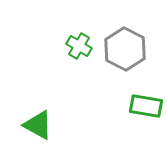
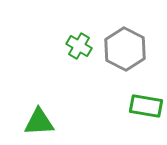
green triangle: moved 1 px right, 3 px up; rotated 32 degrees counterclockwise
